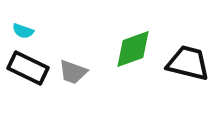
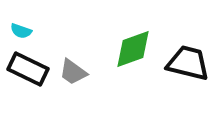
cyan semicircle: moved 2 px left
black rectangle: moved 1 px down
gray trapezoid: rotated 16 degrees clockwise
